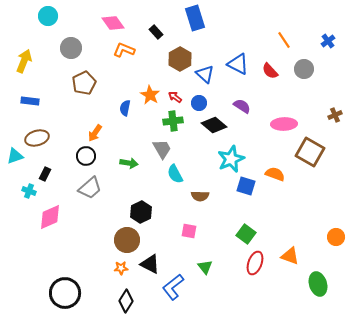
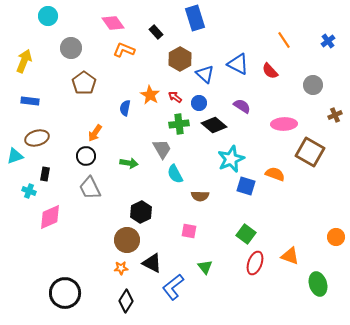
gray circle at (304, 69): moved 9 px right, 16 px down
brown pentagon at (84, 83): rotated 10 degrees counterclockwise
green cross at (173, 121): moved 6 px right, 3 px down
black rectangle at (45, 174): rotated 16 degrees counterclockwise
gray trapezoid at (90, 188): rotated 105 degrees clockwise
black triangle at (150, 264): moved 2 px right, 1 px up
